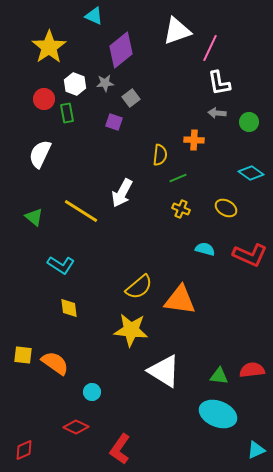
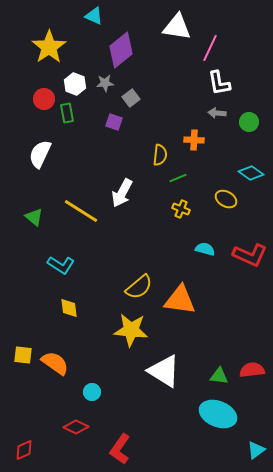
white triangle at (177, 31): moved 4 px up; rotated 28 degrees clockwise
yellow ellipse at (226, 208): moved 9 px up
cyan triangle at (256, 450): rotated 12 degrees counterclockwise
